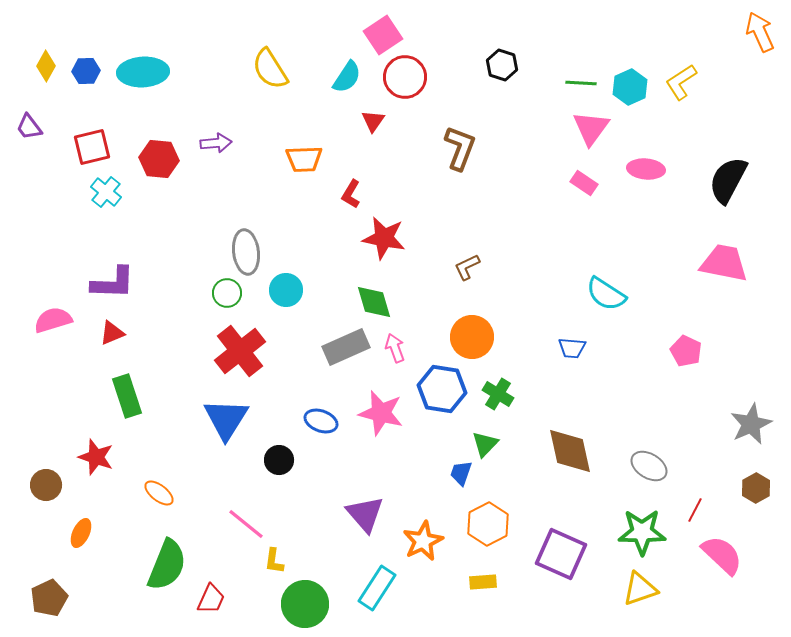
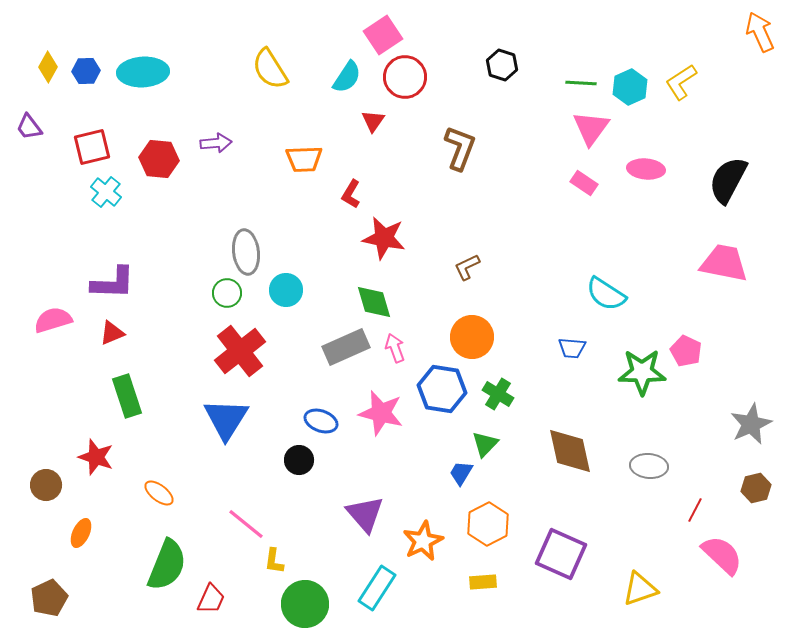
yellow diamond at (46, 66): moved 2 px right, 1 px down
black circle at (279, 460): moved 20 px right
gray ellipse at (649, 466): rotated 27 degrees counterclockwise
blue trapezoid at (461, 473): rotated 12 degrees clockwise
brown hexagon at (756, 488): rotated 16 degrees clockwise
green star at (642, 532): moved 160 px up
